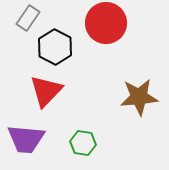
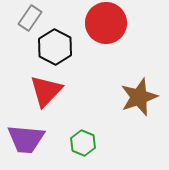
gray rectangle: moved 2 px right
brown star: rotated 15 degrees counterclockwise
green hexagon: rotated 15 degrees clockwise
